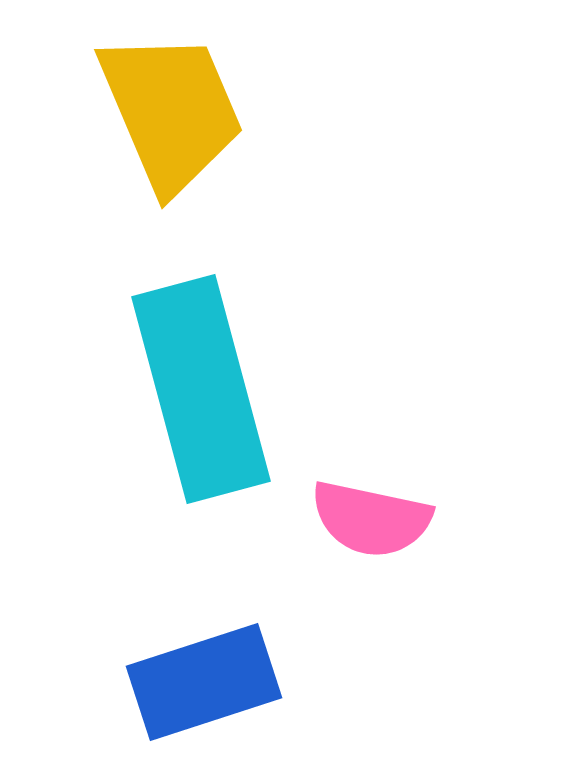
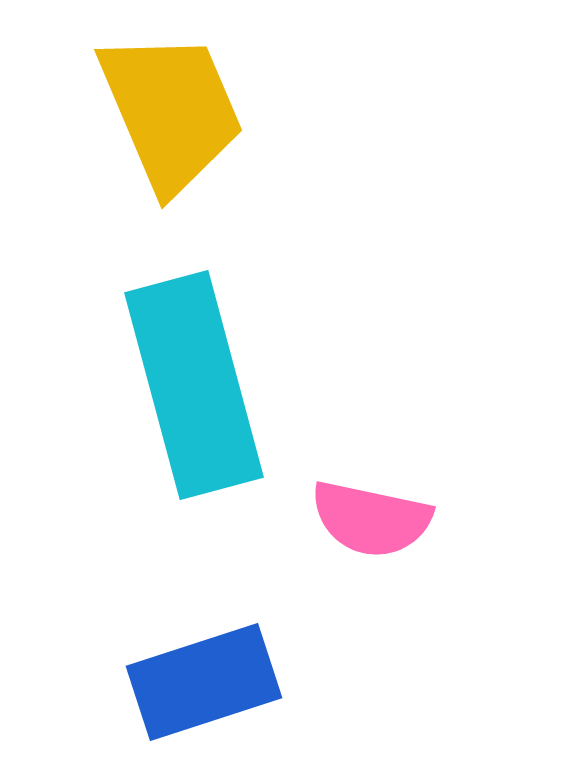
cyan rectangle: moved 7 px left, 4 px up
